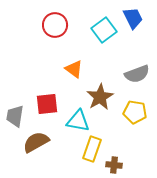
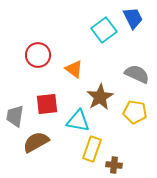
red circle: moved 17 px left, 30 px down
gray semicircle: rotated 135 degrees counterclockwise
